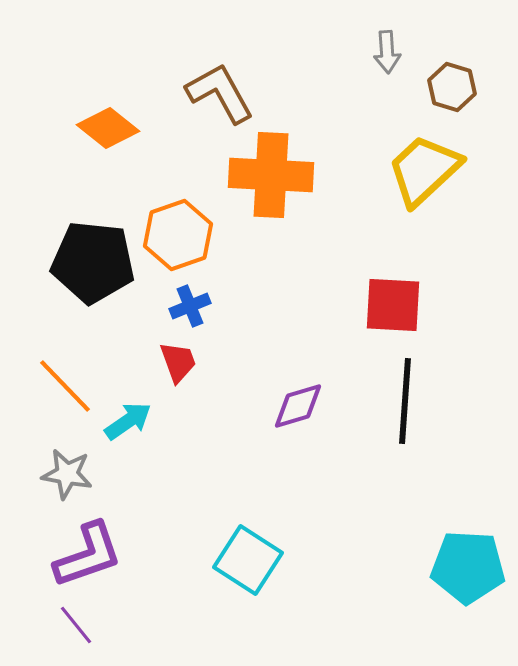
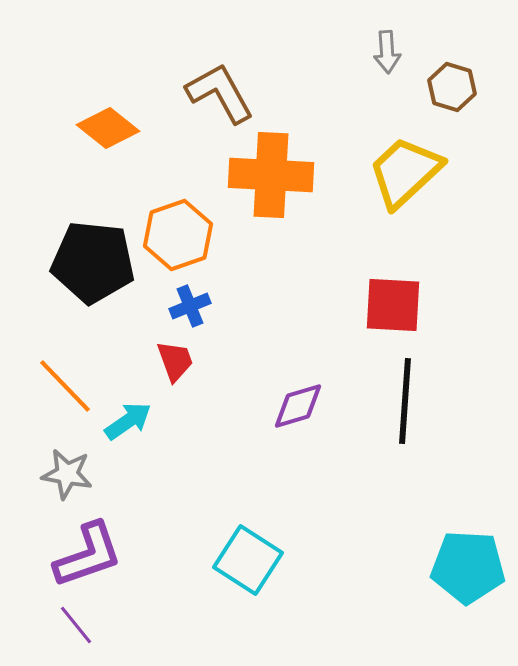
yellow trapezoid: moved 19 px left, 2 px down
red trapezoid: moved 3 px left, 1 px up
